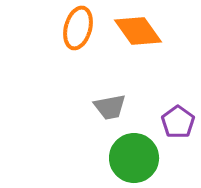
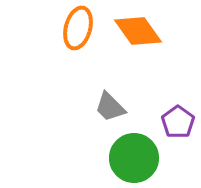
gray trapezoid: rotated 56 degrees clockwise
